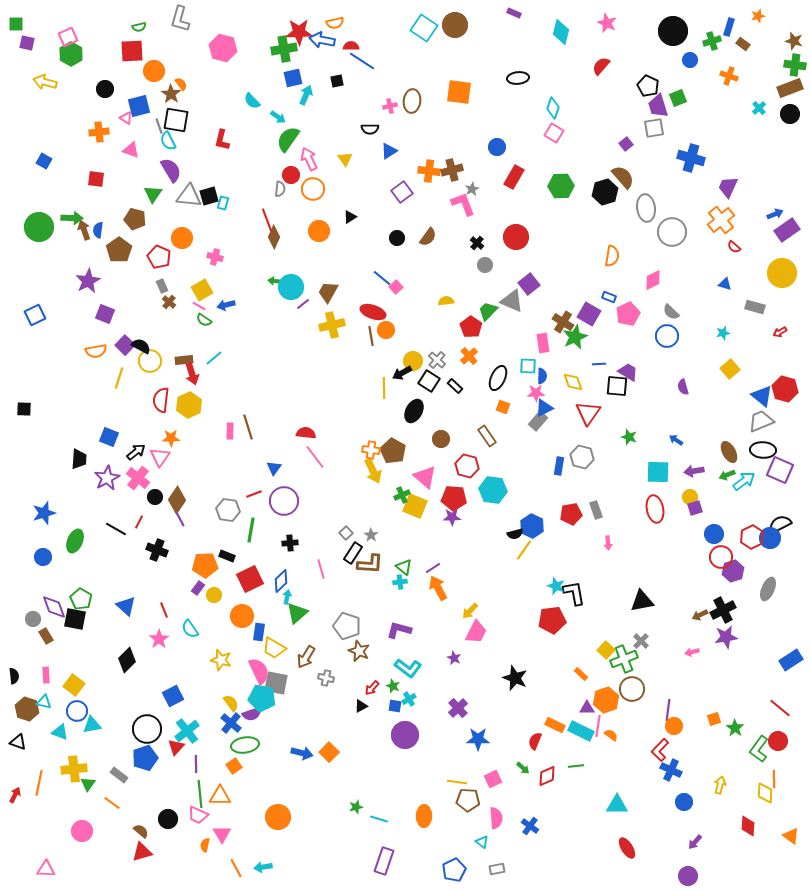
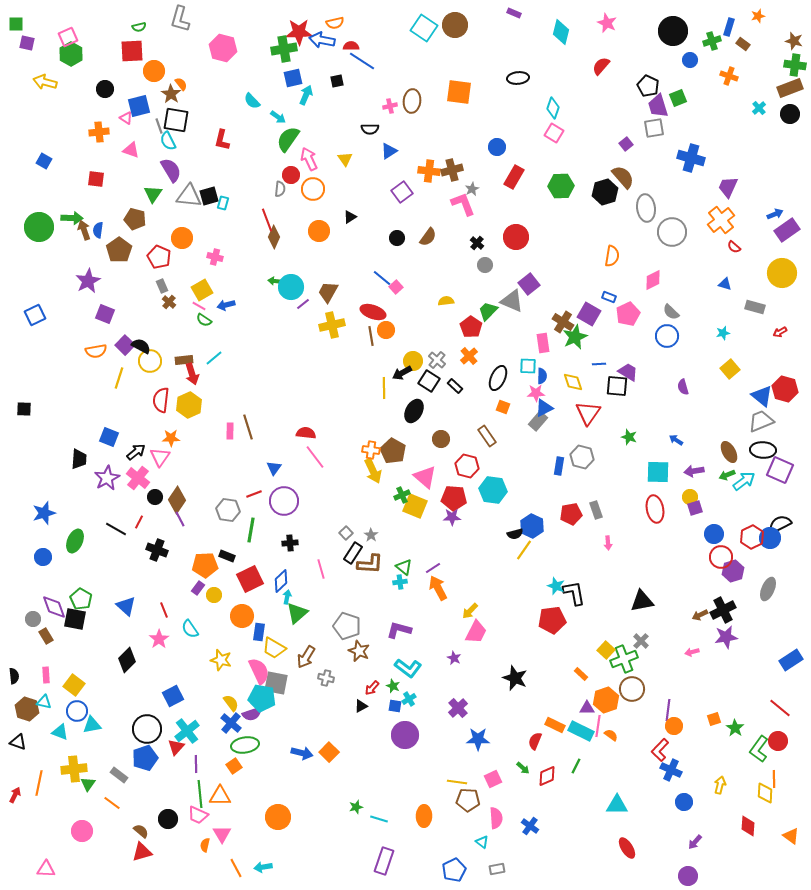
green line at (576, 766): rotated 56 degrees counterclockwise
